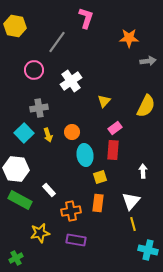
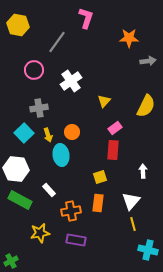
yellow hexagon: moved 3 px right, 1 px up
cyan ellipse: moved 24 px left
green cross: moved 5 px left, 3 px down
